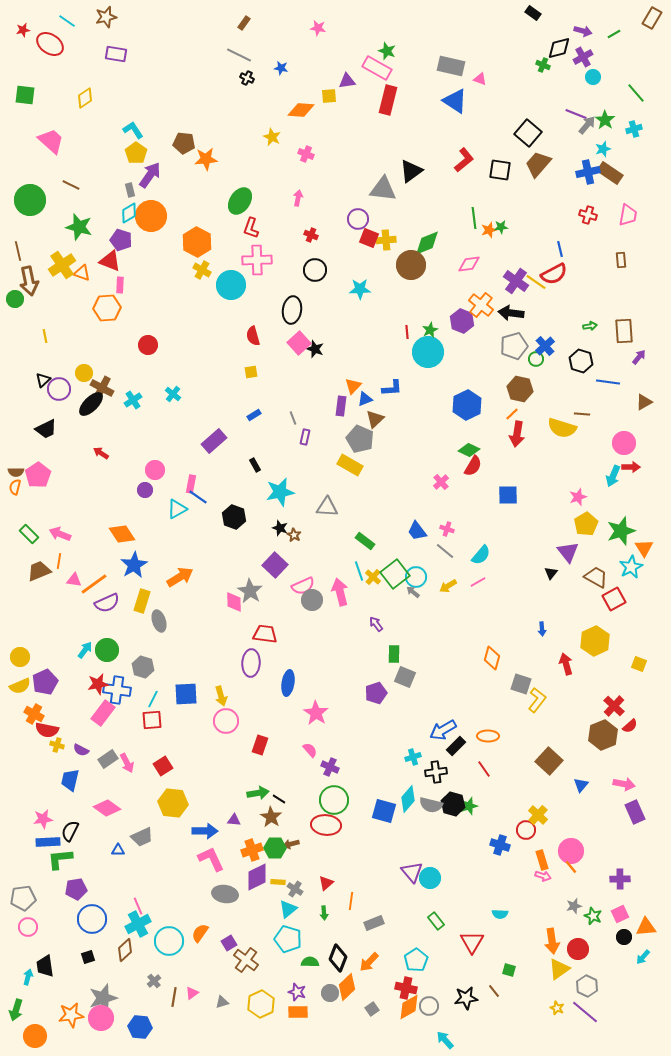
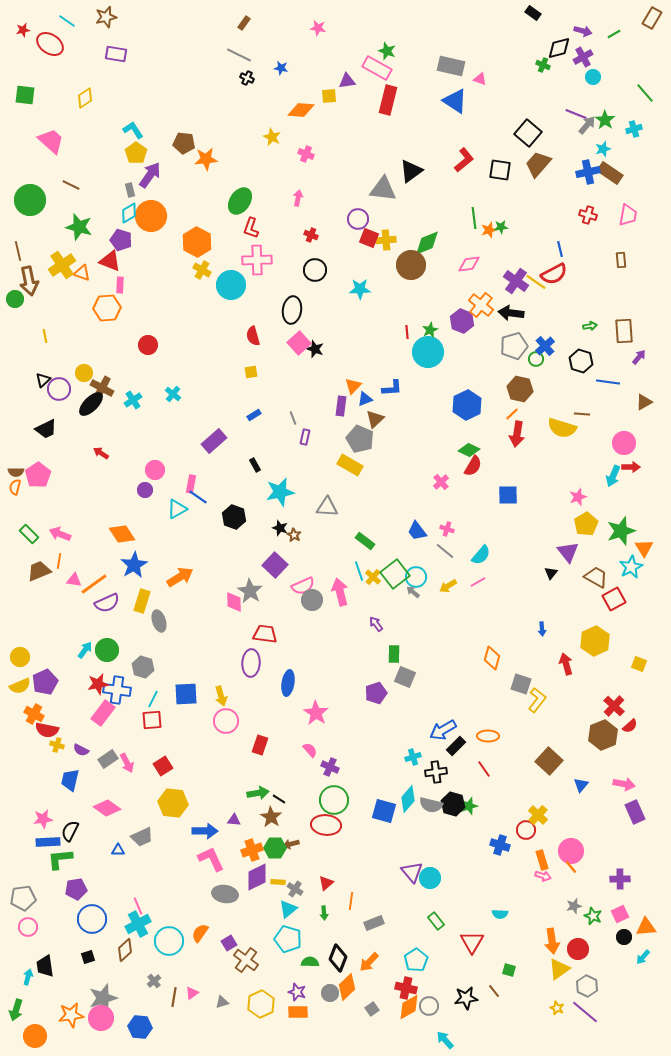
green line at (636, 93): moved 9 px right
